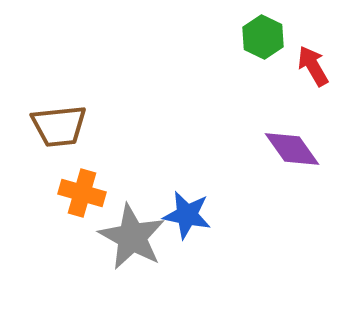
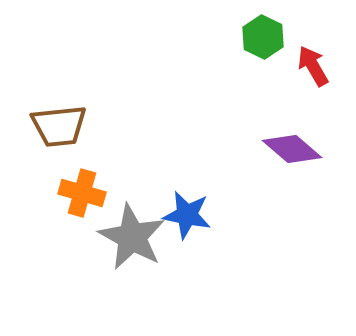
purple diamond: rotated 14 degrees counterclockwise
